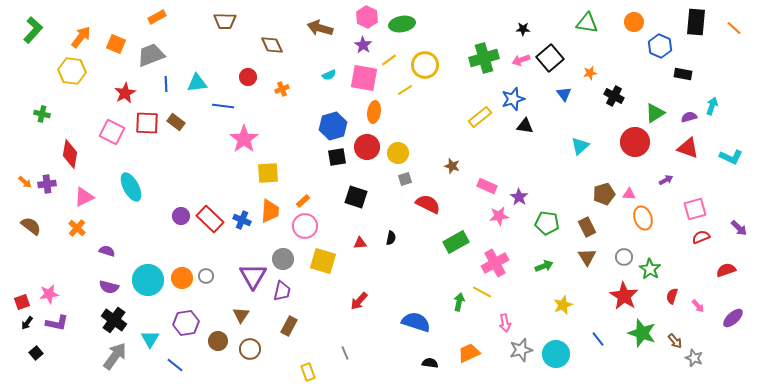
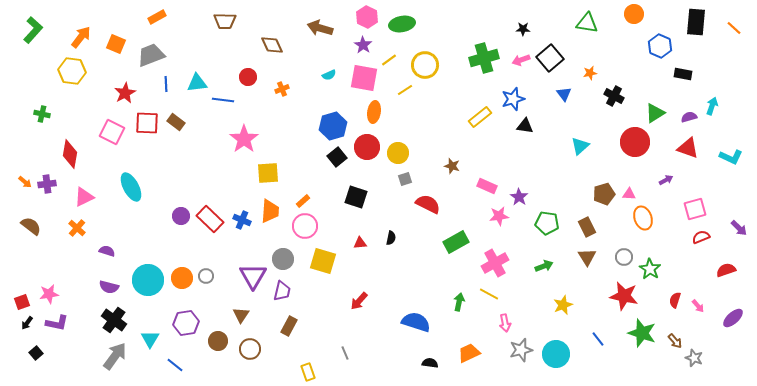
orange circle at (634, 22): moved 8 px up
blue line at (223, 106): moved 6 px up
black square at (337, 157): rotated 30 degrees counterclockwise
yellow line at (482, 292): moved 7 px right, 2 px down
red star at (624, 296): rotated 20 degrees counterclockwise
red semicircle at (672, 296): moved 3 px right, 4 px down
